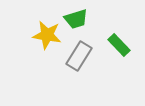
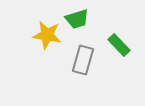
green trapezoid: moved 1 px right
gray rectangle: moved 4 px right, 4 px down; rotated 16 degrees counterclockwise
